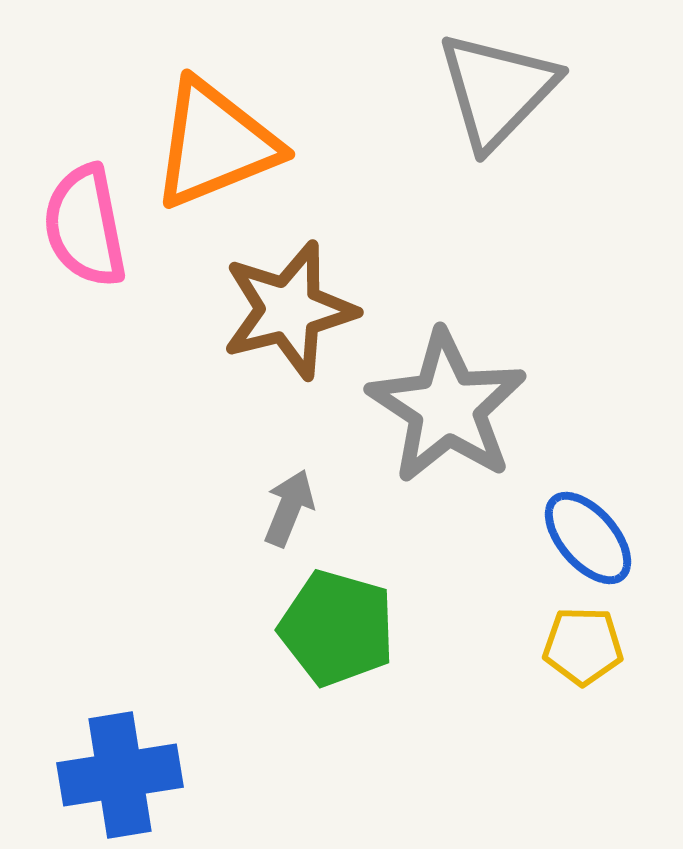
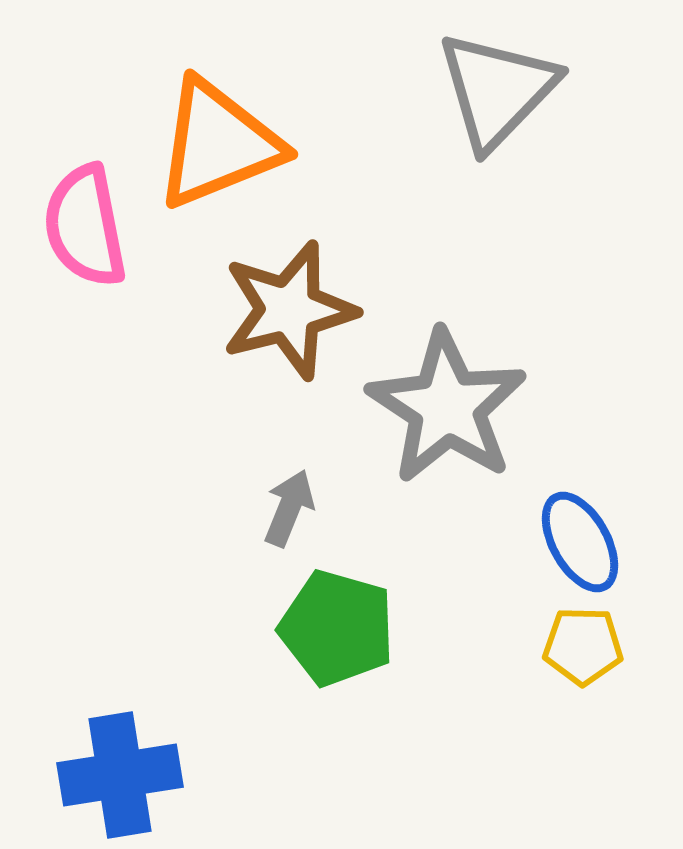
orange triangle: moved 3 px right
blue ellipse: moved 8 px left, 4 px down; rotated 12 degrees clockwise
